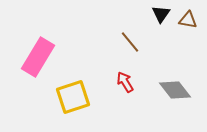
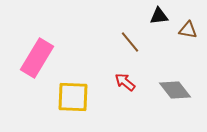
black triangle: moved 2 px left, 2 px down; rotated 48 degrees clockwise
brown triangle: moved 10 px down
pink rectangle: moved 1 px left, 1 px down
red arrow: rotated 20 degrees counterclockwise
yellow square: rotated 20 degrees clockwise
